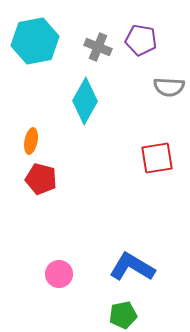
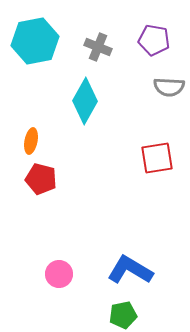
purple pentagon: moved 13 px right
blue L-shape: moved 2 px left, 3 px down
